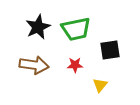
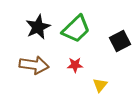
green trapezoid: rotated 32 degrees counterclockwise
black square: moved 10 px right, 9 px up; rotated 20 degrees counterclockwise
